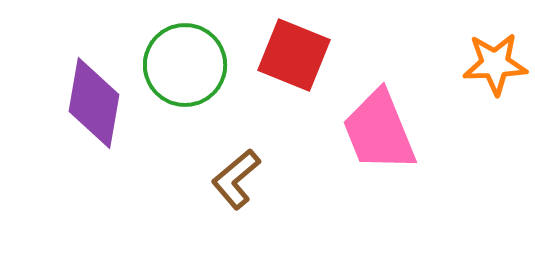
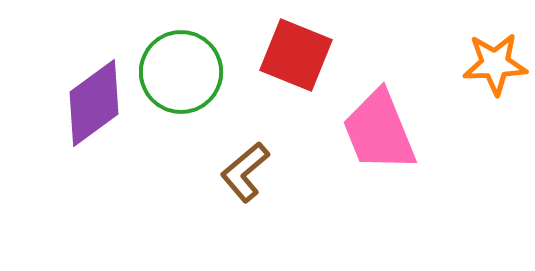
red square: moved 2 px right
green circle: moved 4 px left, 7 px down
purple diamond: rotated 44 degrees clockwise
brown L-shape: moved 9 px right, 7 px up
